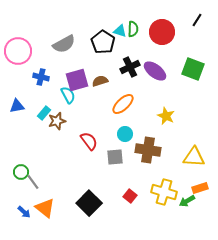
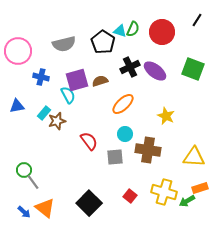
green semicircle: rotated 21 degrees clockwise
gray semicircle: rotated 15 degrees clockwise
green circle: moved 3 px right, 2 px up
